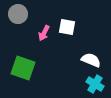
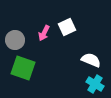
gray circle: moved 3 px left, 26 px down
white square: rotated 36 degrees counterclockwise
